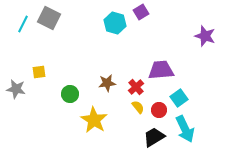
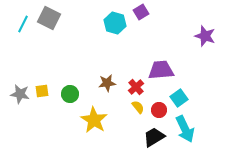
yellow square: moved 3 px right, 19 px down
gray star: moved 4 px right, 5 px down
